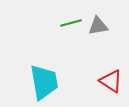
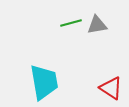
gray triangle: moved 1 px left, 1 px up
red triangle: moved 7 px down
